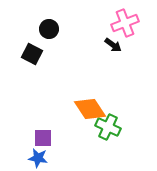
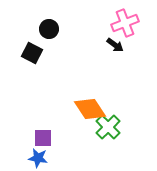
black arrow: moved 2 px right
black square: moved 1 px up
green cross: rotated 20 degrees clockwise
